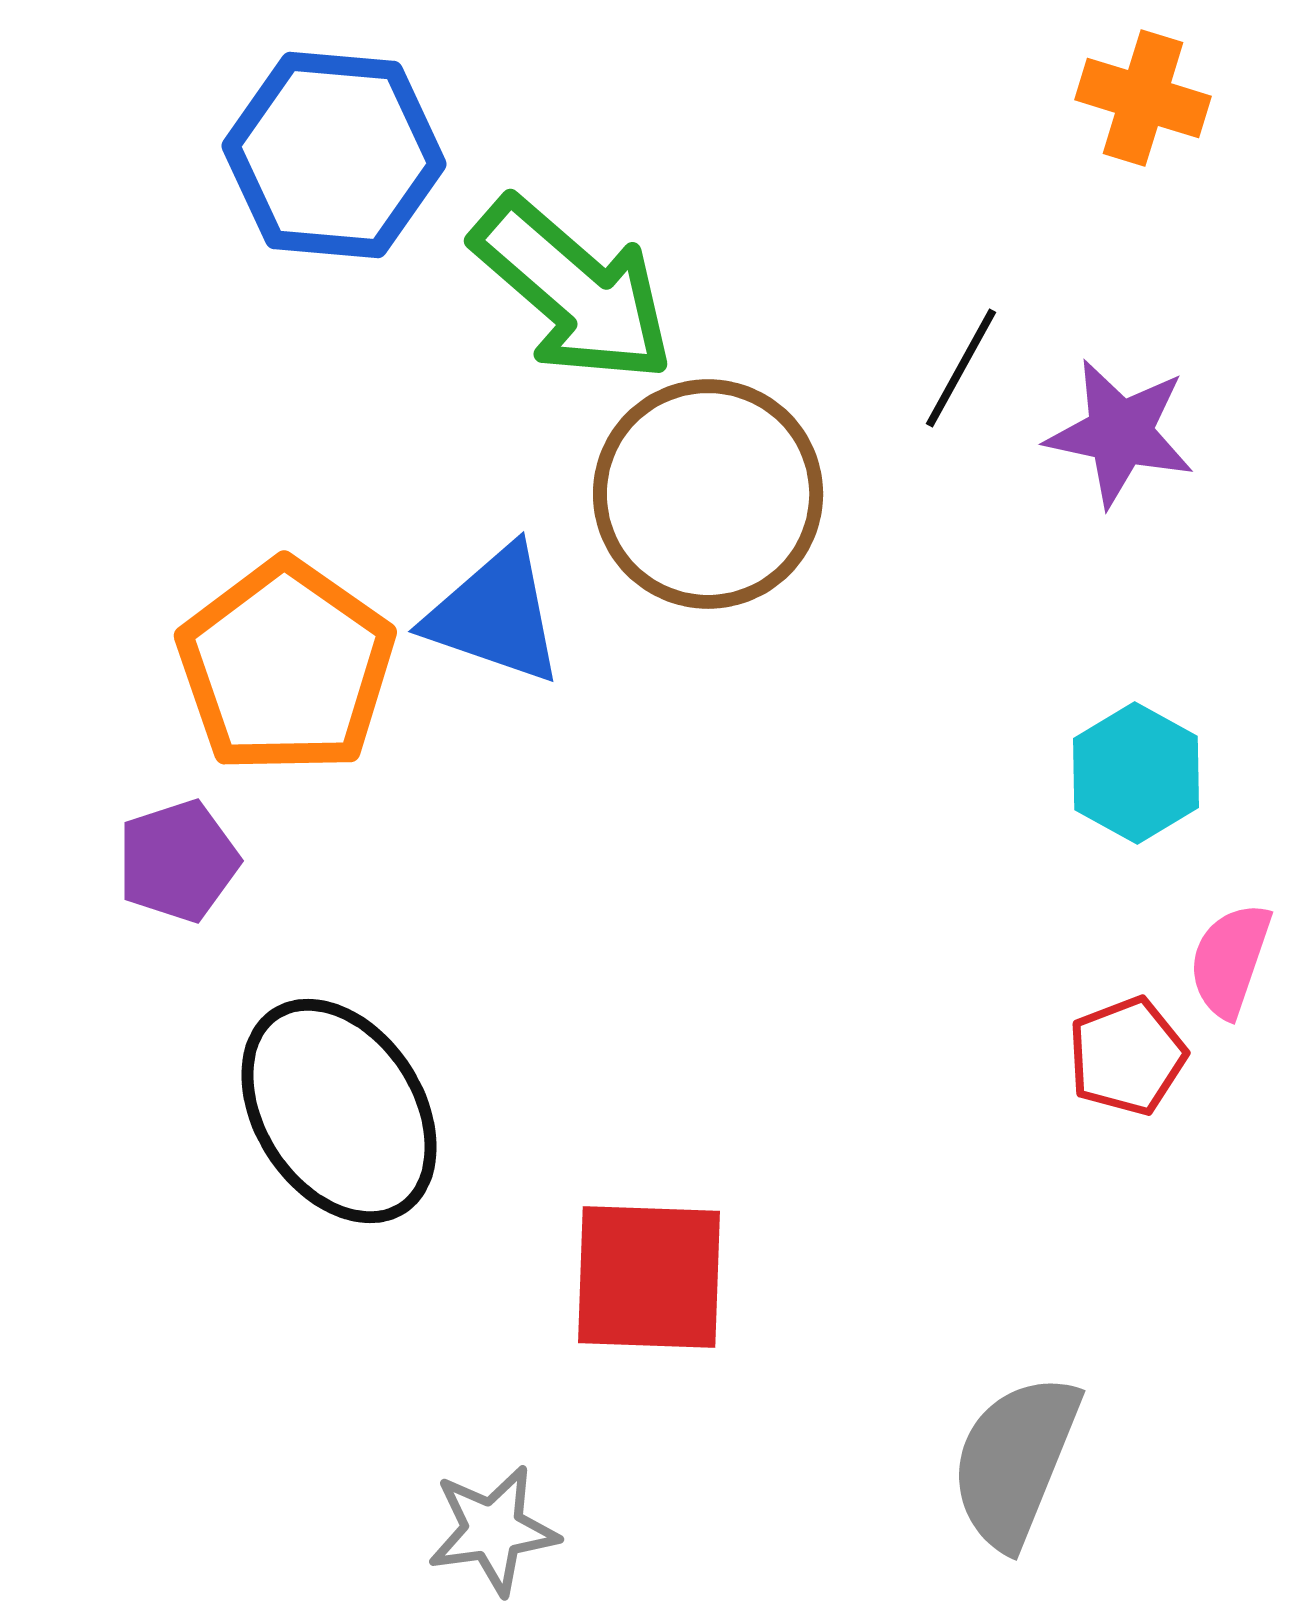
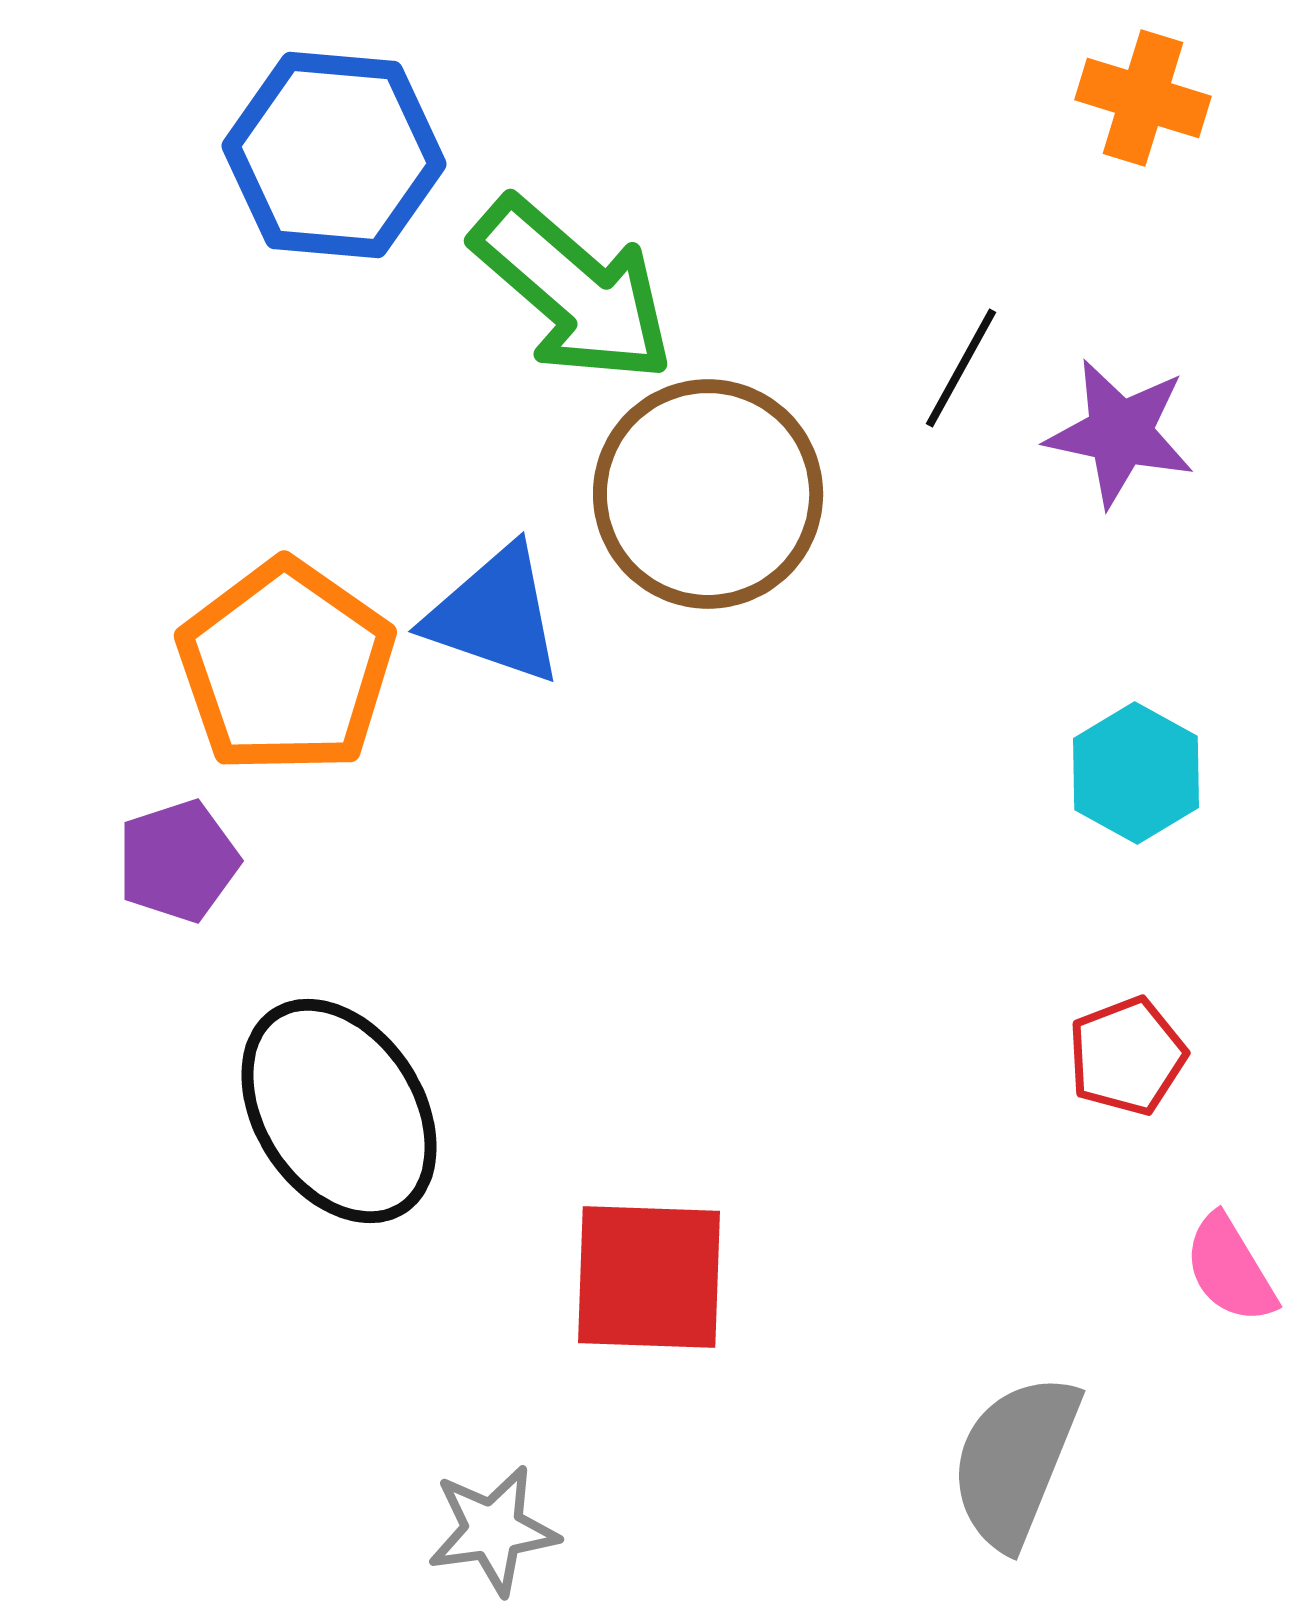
pink semicircle: moved 309 px down; rotated 50 degrees counterclockwise
